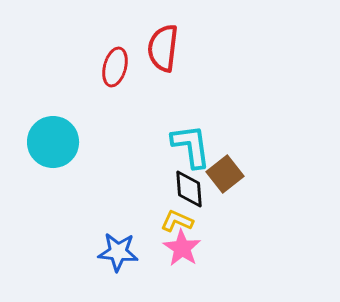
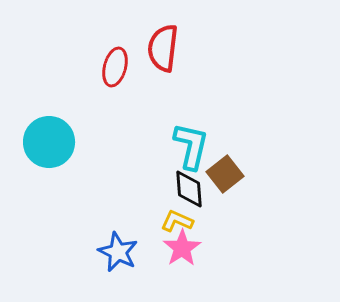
cyan circle: moved 4 px left
cyan L-shape: rotated 21 degrees clockwise
pink star: rotated 6 degrees clockwise
blue star: rotated 21 degrees clockwise
